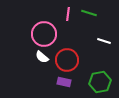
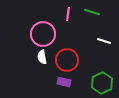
green line: moved 3 px right, 1 px up
pink circle: moved 1 px left
white semicircle: rotated 40 degrees clockwise
green hexagon: moved 2 px right, 1 px down; rotated 15 degrees counterclockwise
